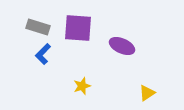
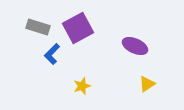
purple square: rotated 32 degrees counterclockwise
purple ellipse: moved 13 px right
blue L-shape: moved 9 px right
yellow triangle: moved 9 px up
